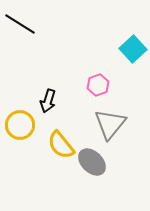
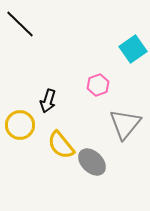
black line: rotated 12 degrees clockwise
cyan square: rotated 8 degrees clockwise
gray triangle: moved 15 px right
